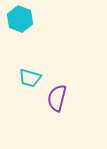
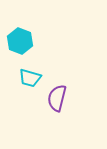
cyan hexagon: moved 22 px down
